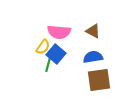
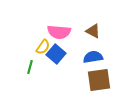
green line: moved 18 px left, 2 px down
